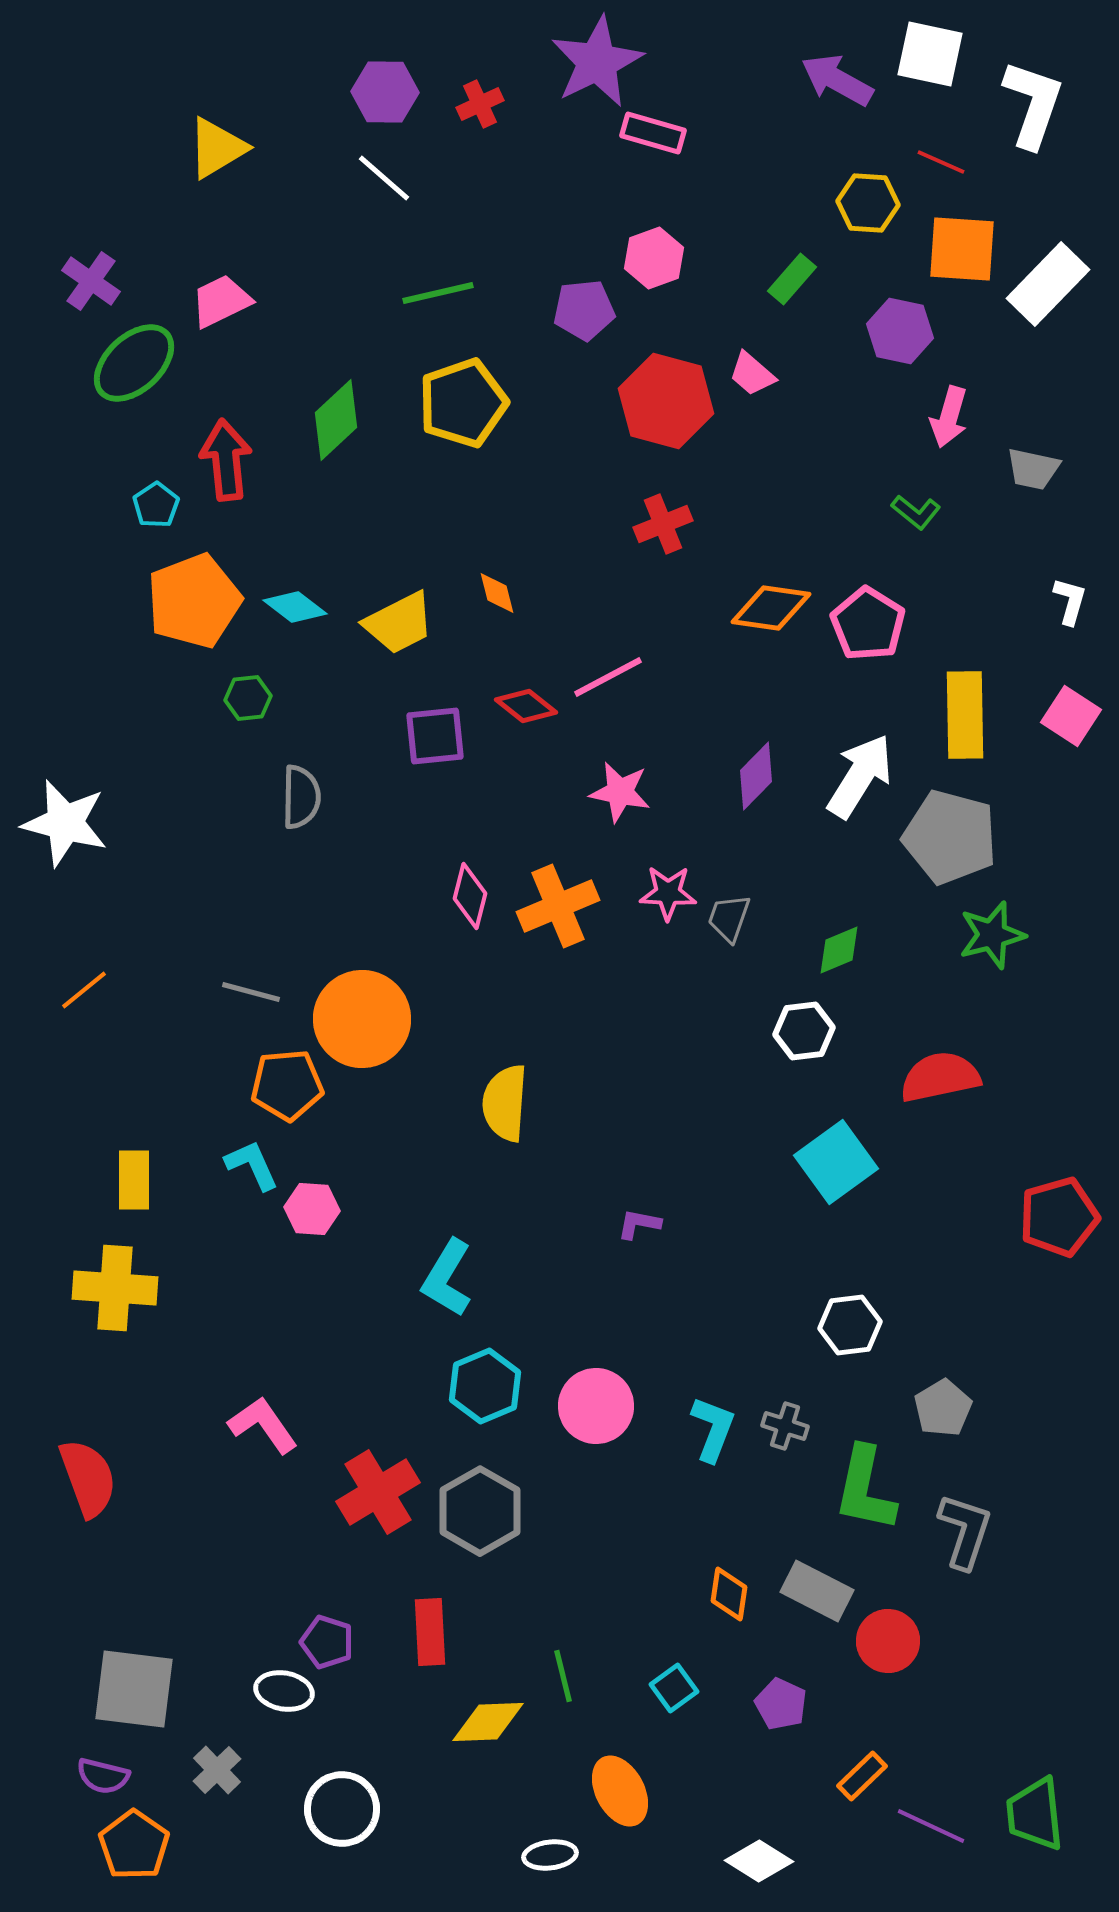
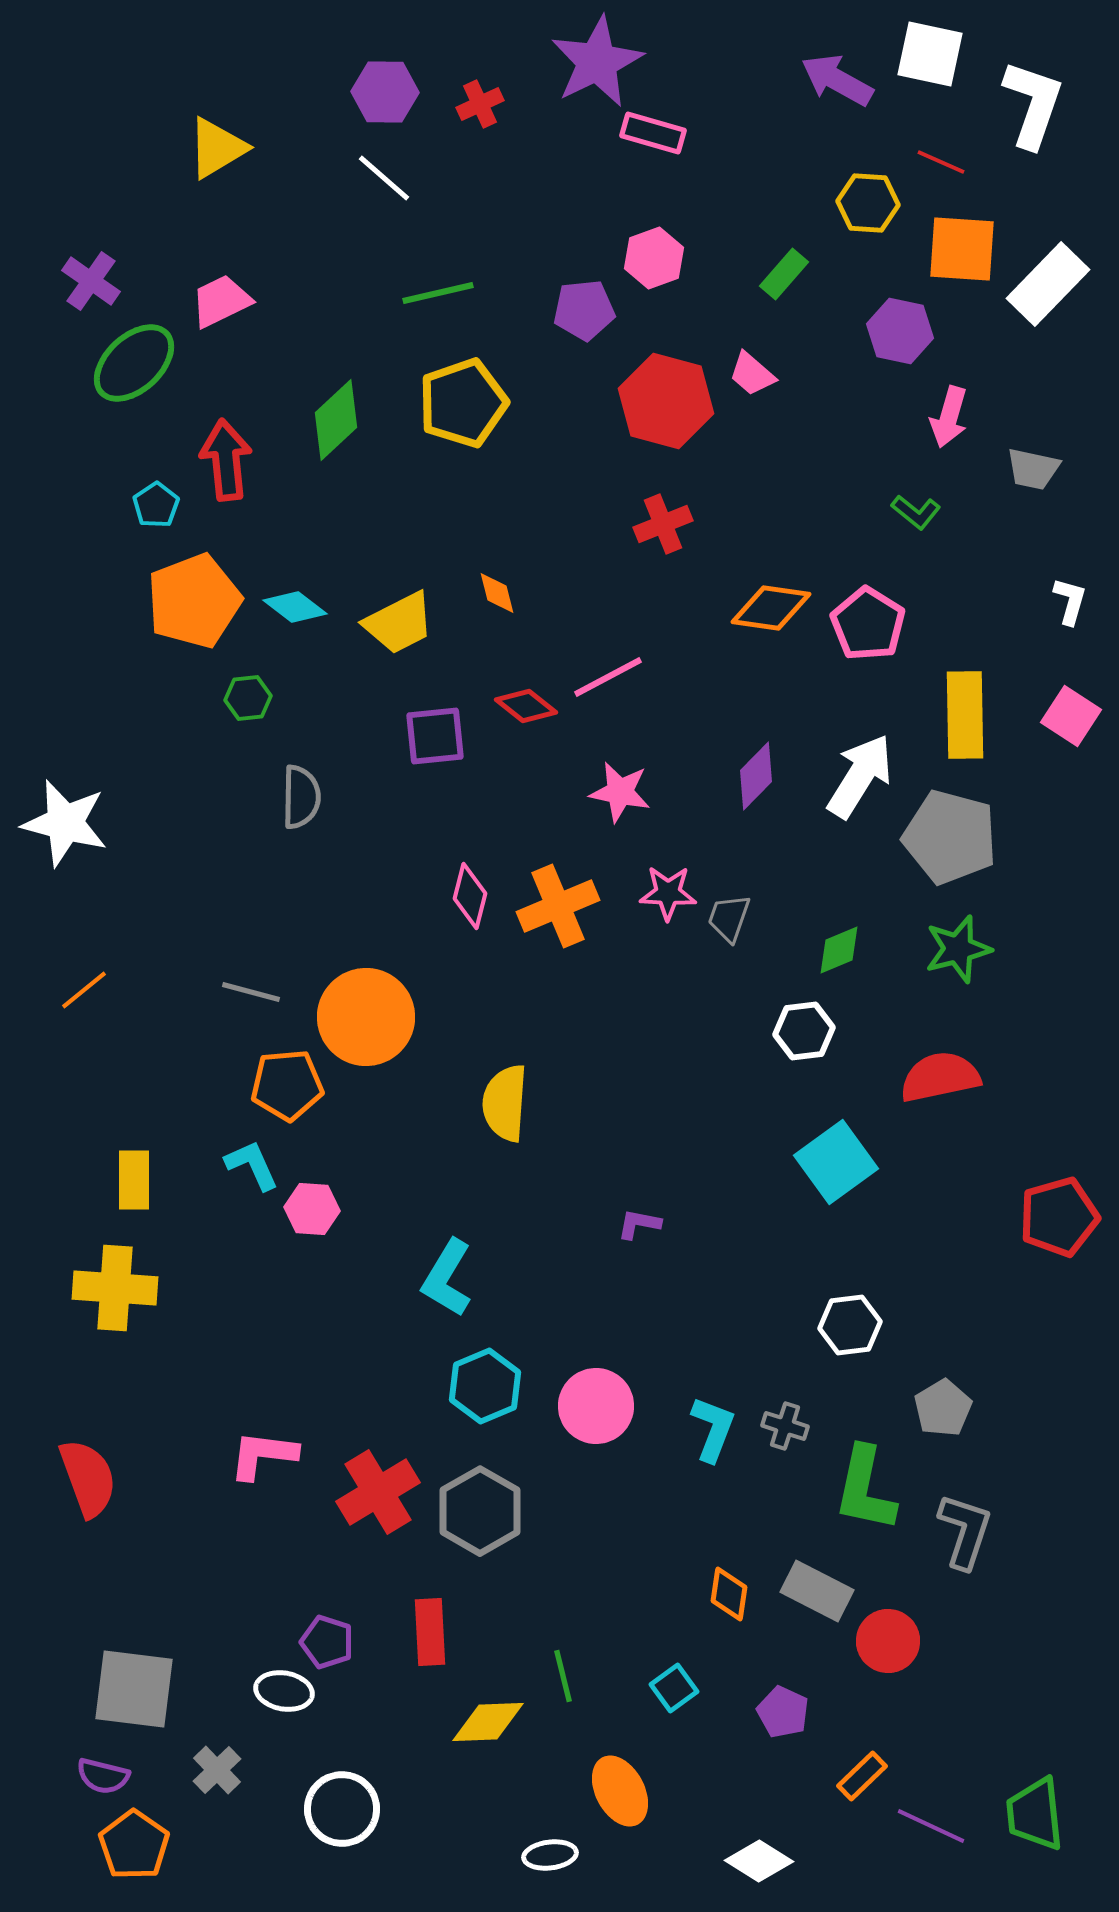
green rectangle at (792, 279): moved 8 px left, 5 px up
green star at (992, 935): moved 34 px left, 14 px down
orange circle at (362, 1019): moved 4 px right, 2 px up
pink L-shape at (263, 1425): moved 30 px down; rotated 48 degrees counterclockwise
purple pentagon at (781, 1704): moved 2 px right, 8 px down
